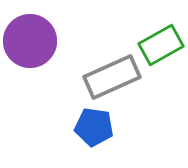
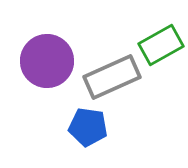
purple circle: moved 17 px right, 20 px down
blue pentagon: moved 6 px left
